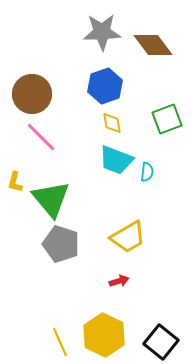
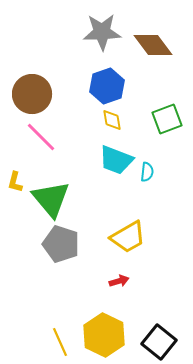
blue hexagon: moved 2 px right
yellow diamond: moved 3 px up
black square: moved 2 px left
